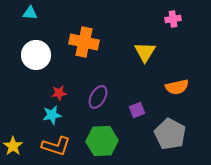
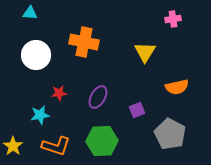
cyan star: moved 12 px left
